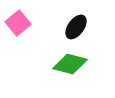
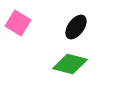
pink square: rotated 20 degrees counterclockwise
